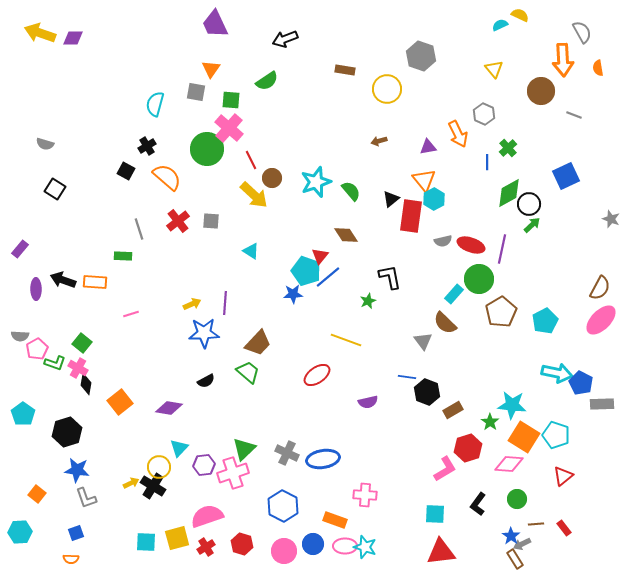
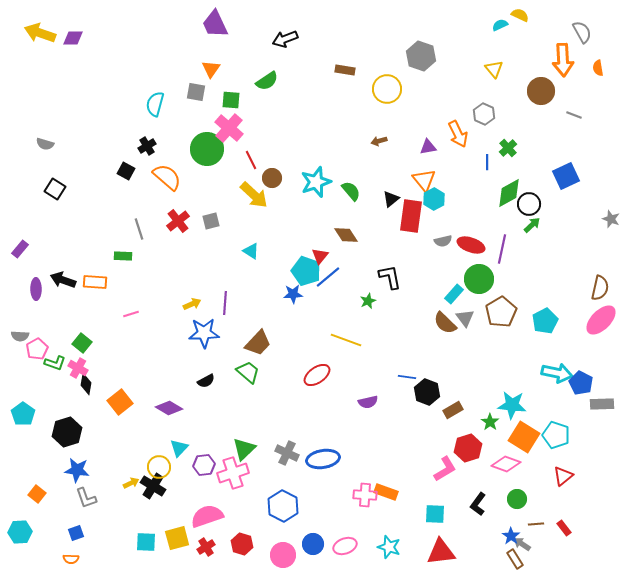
gray square at (211, 221): rotated 18 degrees counterclockwise
brown semicircle at (600, 288): rotated 15 degrees counterclockwise
gray triangle at (423, 341): moved 42 px right, 23 px up
purple diamond at (169, 408): rotated 20 degrees clockwise
pink diamond at (509, 464): moved 3 px left; rotated 16 degrees clockwise
orange rectangle at (335, 520): moved 51 px right, 28 px up
gray arrow at (522, 544): rotated 60 degrees clockwise
pink ellipse at (345, 546): rotated 20 degrees counterclockwise
cyan star at (365, 547): moved 24 px right
pink circle at (284, 551): moved 1 px left, 4 px down
